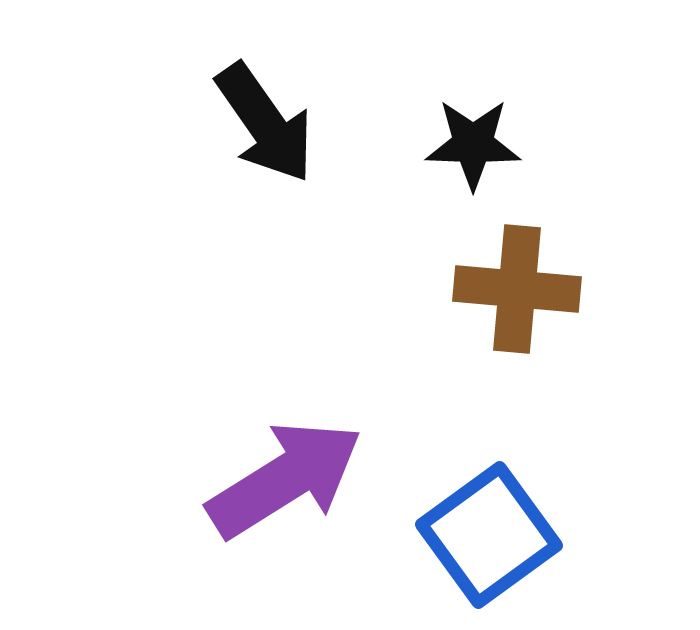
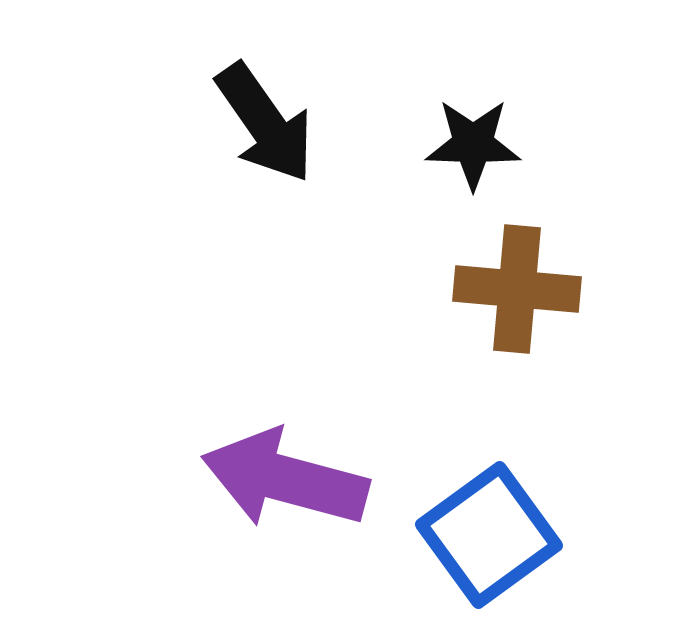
purple arrow: rotated 133 degrees counterclockwise
